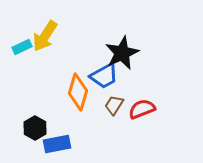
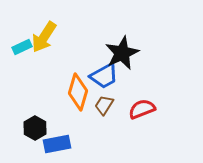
yellow arrow: moved 1 px left, 1 px down
brown trapezoid: moved 10 px left
